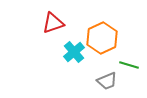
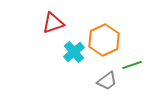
orange hexagon: moved 2 px right, 2 px down
green line: moved 3 px right; rotated 36 degrees counterclockwise
gray trapezoid: rotated 15 degrees counterclockwise
